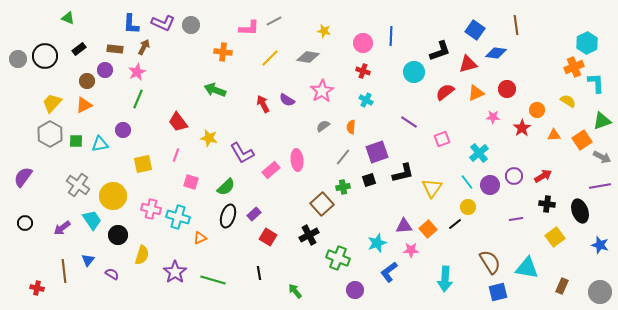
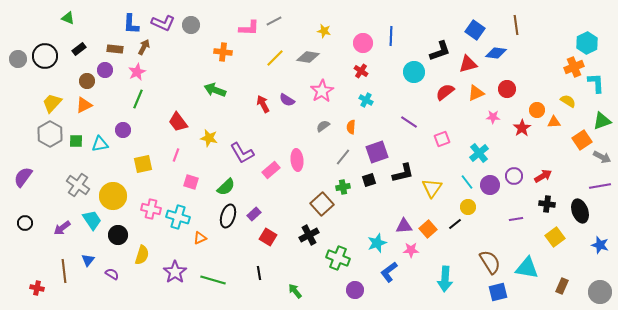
yellow line at (270, 58): moved 5 px right
red cross at (363, 71): moved 2 px left; rotated 16 degrees clockwise
orange triangle at (554, 135): moved 13 px up
